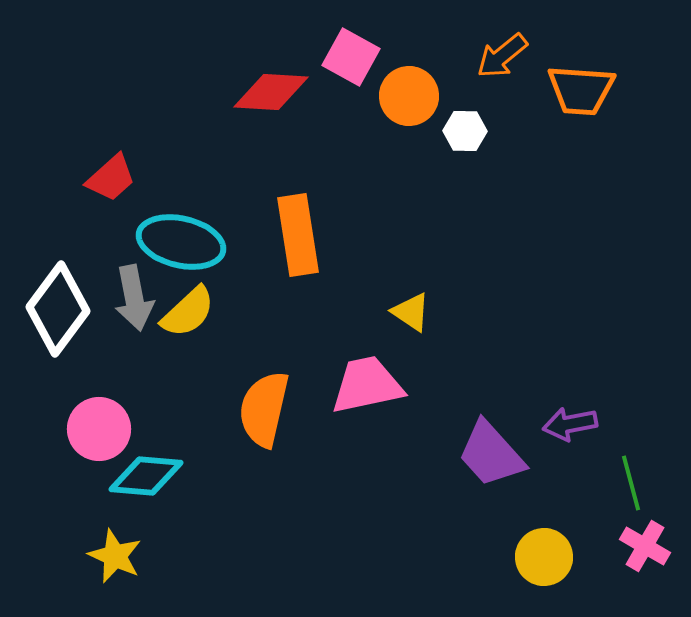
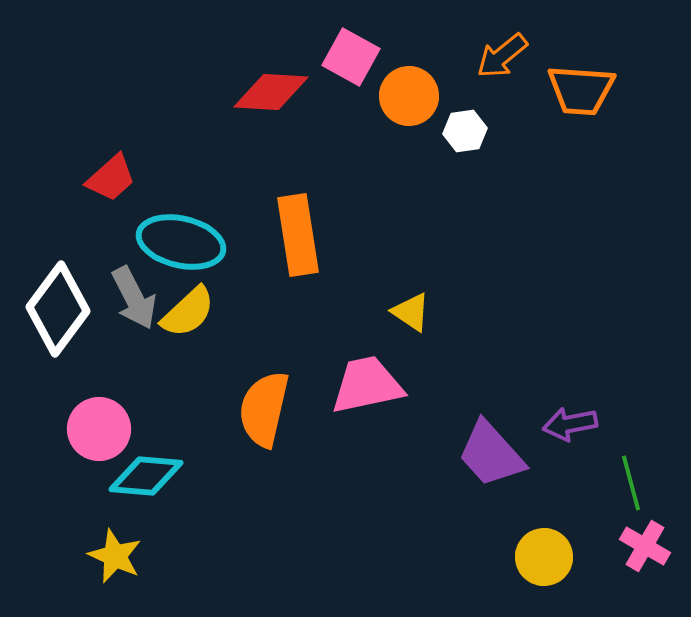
white hexagon: rotated 9 degrees counterclockwise
gray arrow: rotated 16 degrees counterclockwise
